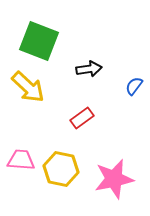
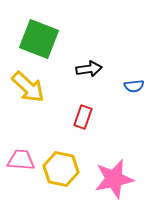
green square: moved 2 px up
blue semicircle: rotated 132 degrees counterclockwise
red rectangle: moved 1 px right, 1 px up; rotated 35 degrees counterclockwise
